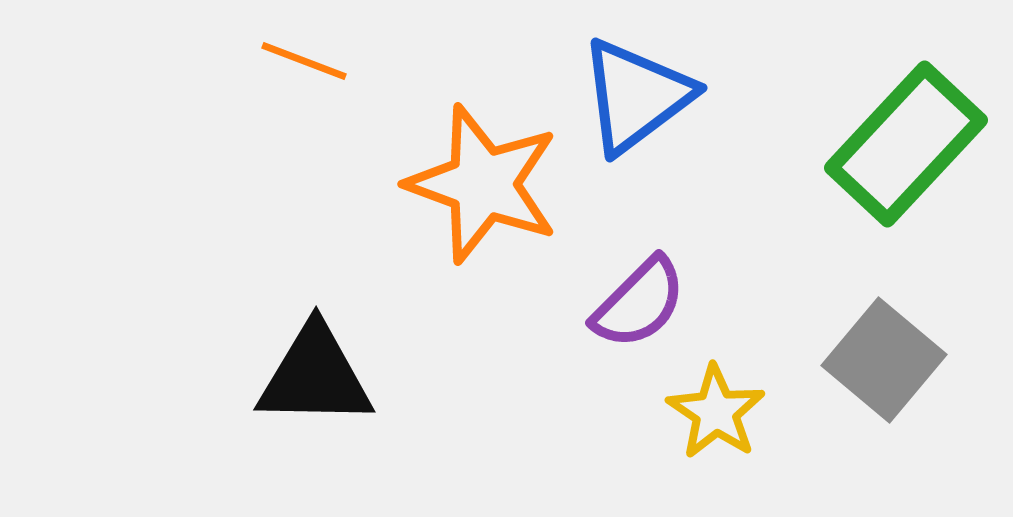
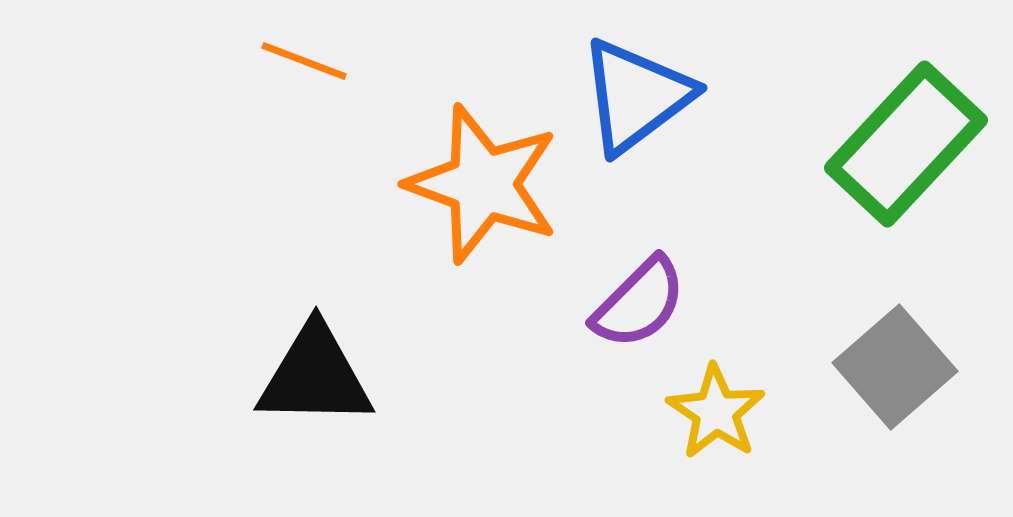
gray square: moved 11 px right, 7 px down; rotated 9 degrees clockwise
